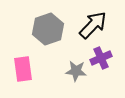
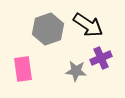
black arrow: moved 5 px left; rotated 80 degrees clockwise
